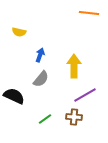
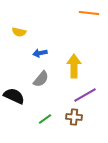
blue arrow: moved 2 px up; rotated 120 degrees counterclockwise
